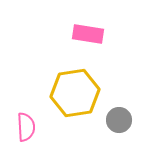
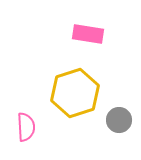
yellow hexagon: rotated 9 degrees counterclockwise
